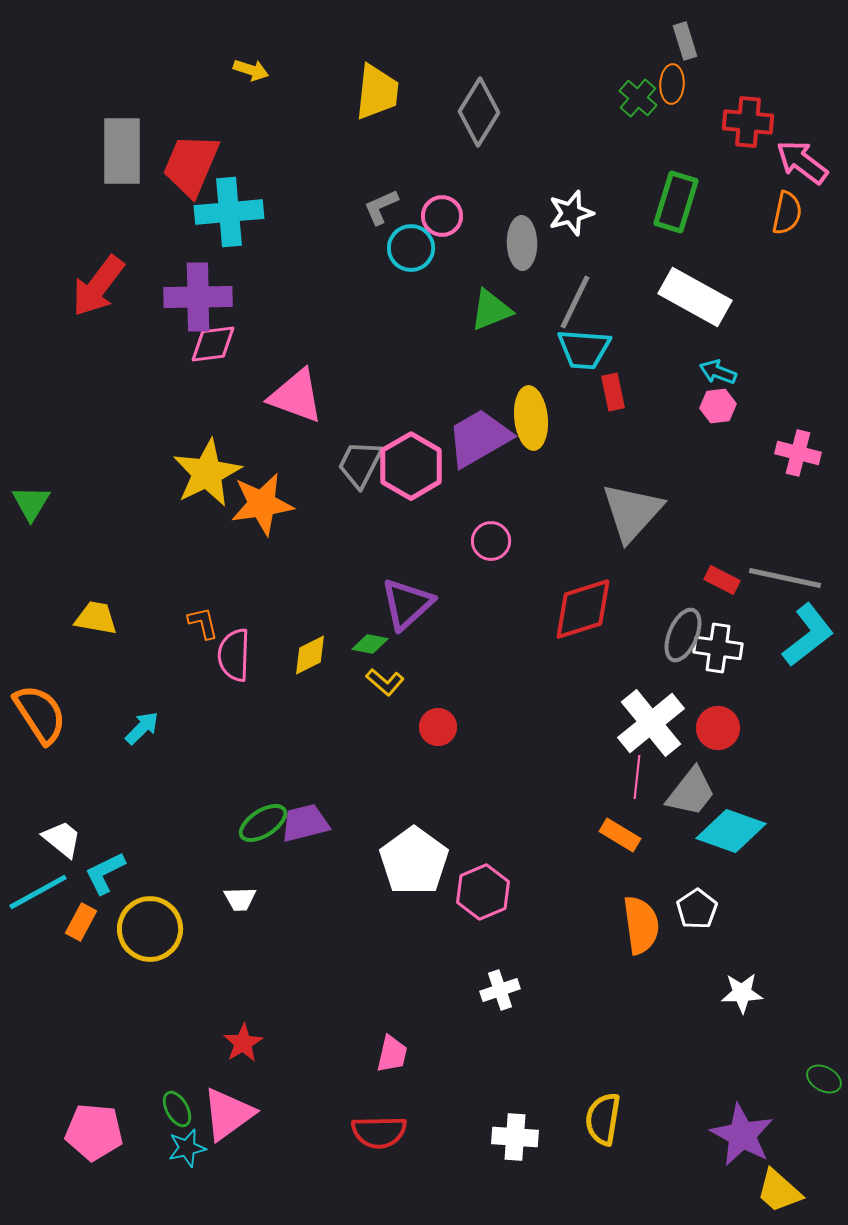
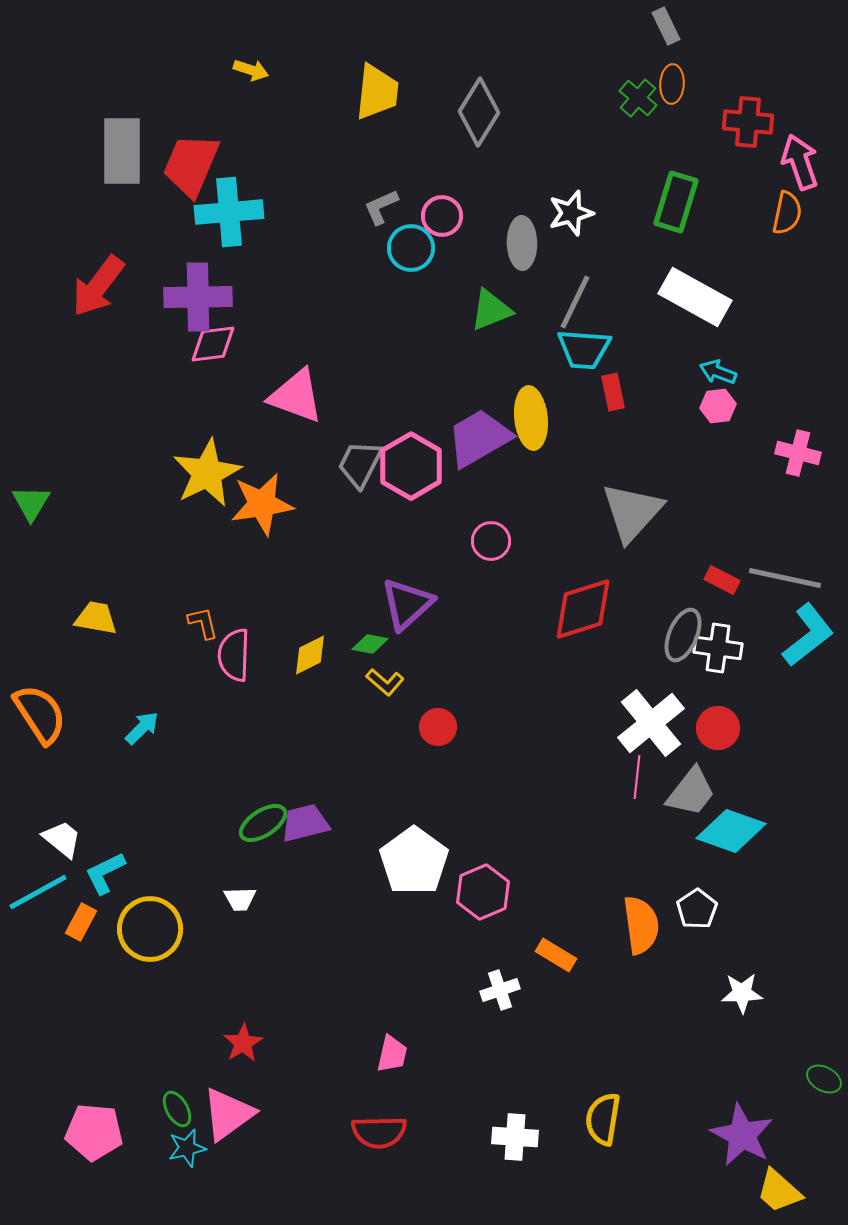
gray rectangle at (685, 41): moved 19 px left, 15 px up; rotated 9 degrees counterclockwise
pink arrow at (802, 162): moved 2 px left; rotated 34 degrees clockwise
orange rectangle at (620, 835): moved 64 px left, 120 px down
